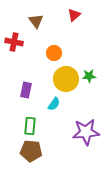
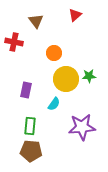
red triangle: moved 1 px right
purple star: moved 4 px left, 5 px up
